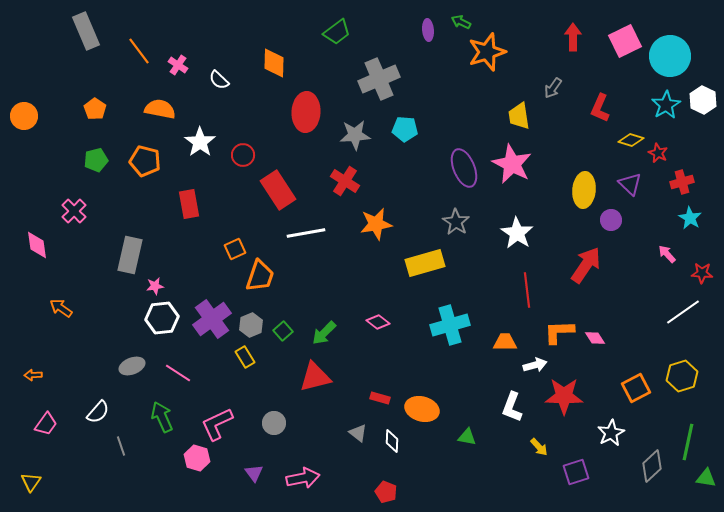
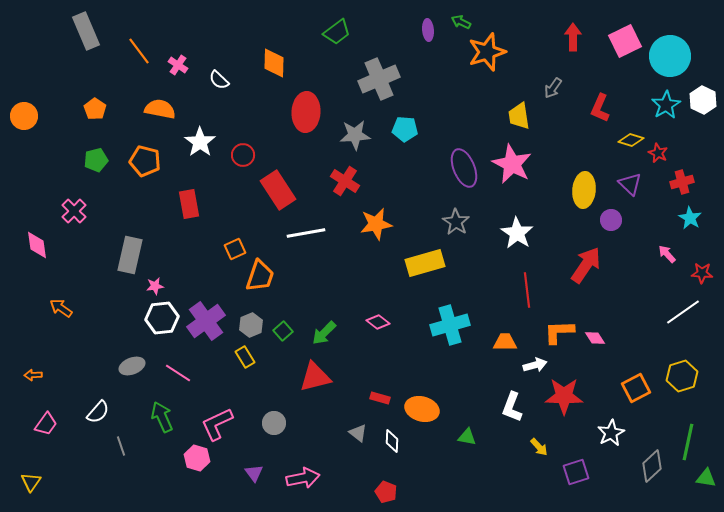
purple cross at (212, 319): moved 6 px left, 2 px down
